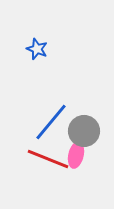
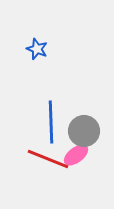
blue line: rotated 42 degrees counterclockwise
pink ellipse: rotated 40 degrees clockwise
